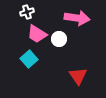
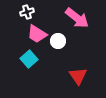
pink arrow: rotated 30 degrees clockwise
white circle: moved 1 px left, 2 px down
